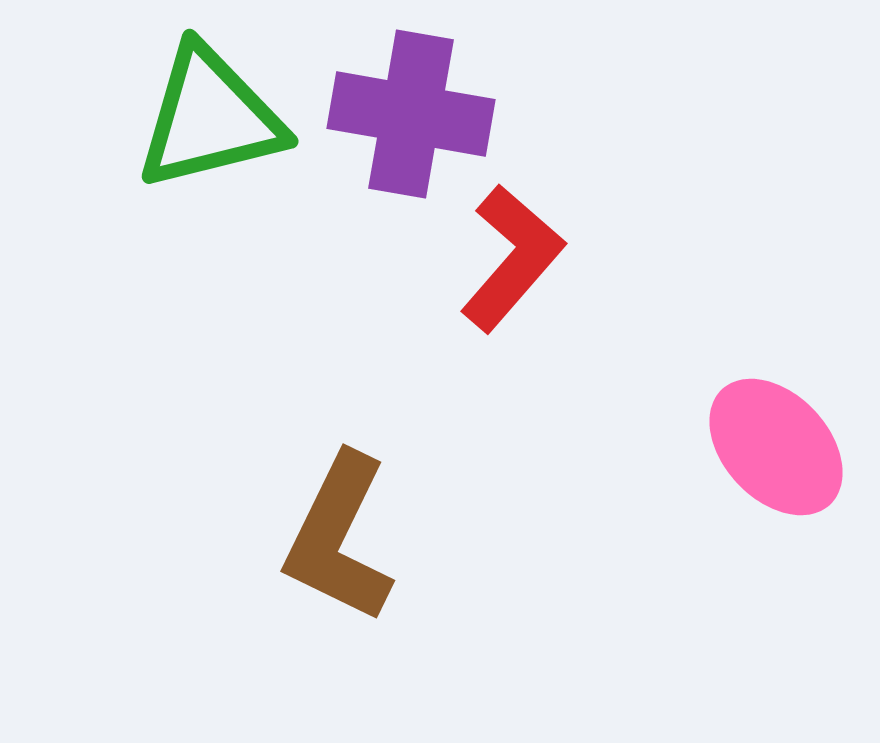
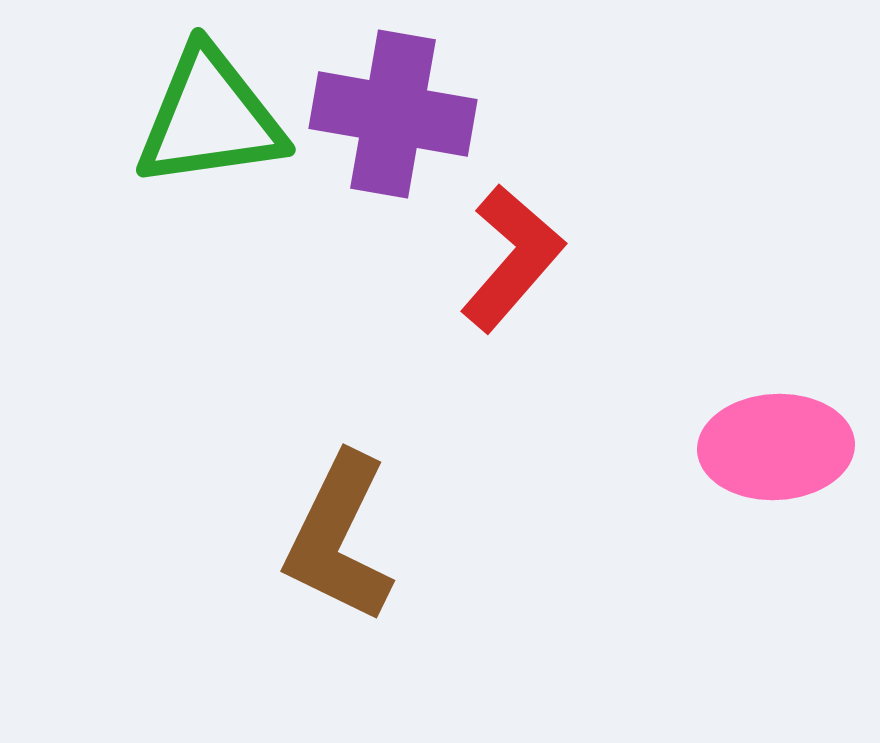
purple cross: moved 18 px left
green triangle: rotated 6 degrees clockwise
pink ellipse: rotated 50 degrees counterclockwise
